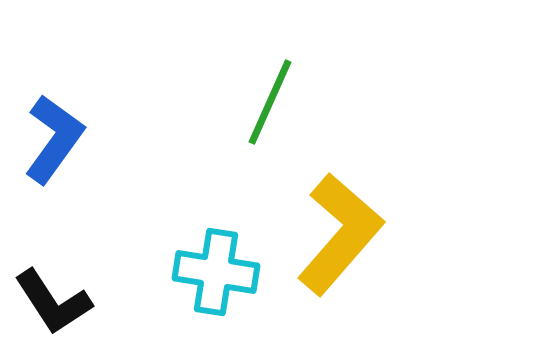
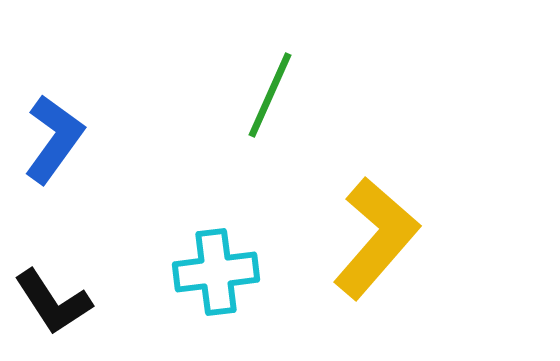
green line: moved 7 px up
yellow L-shape: moved 36 px right, 4 px down
cyan cross: rotated 16 degrees counterclockwise
